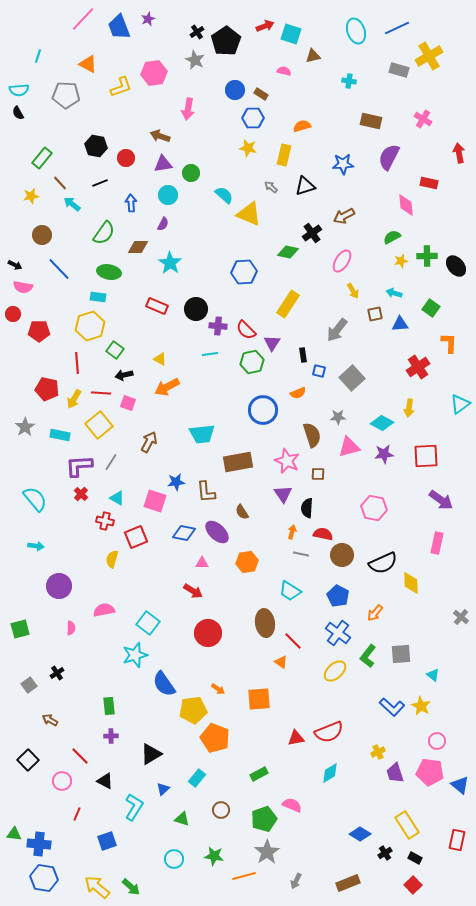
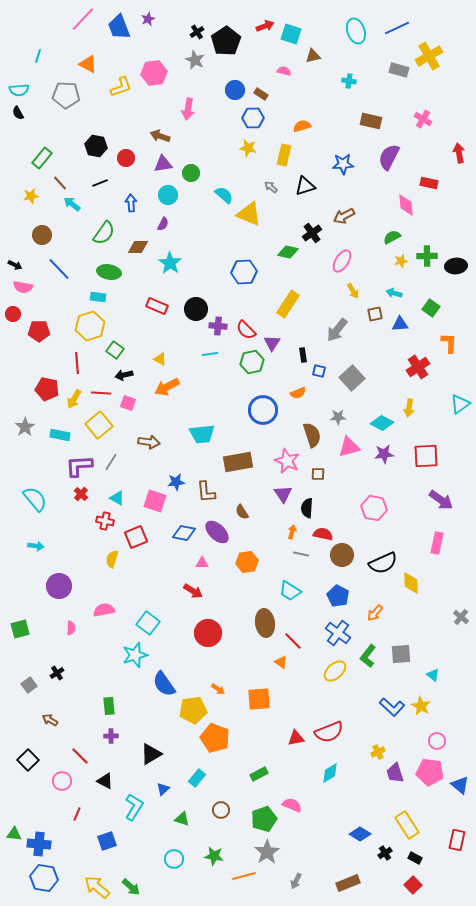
black ellipse at (456, 266): rotated 55 degrees counterclockwise
brown arrow at (149, 442): rotated 70 degrees clockwise
